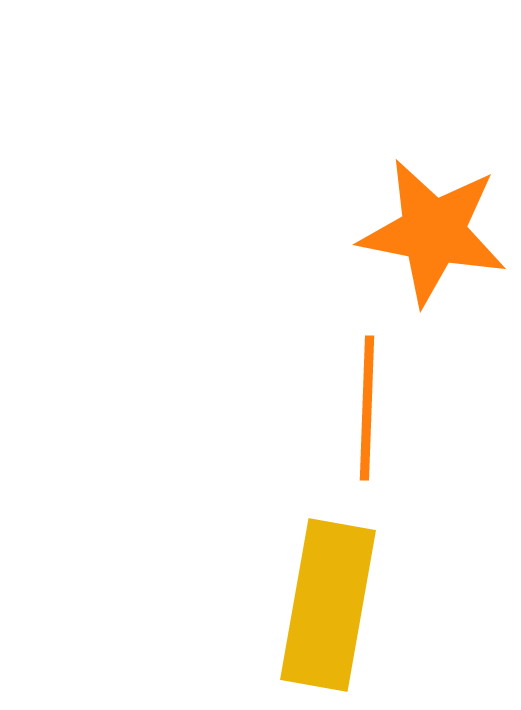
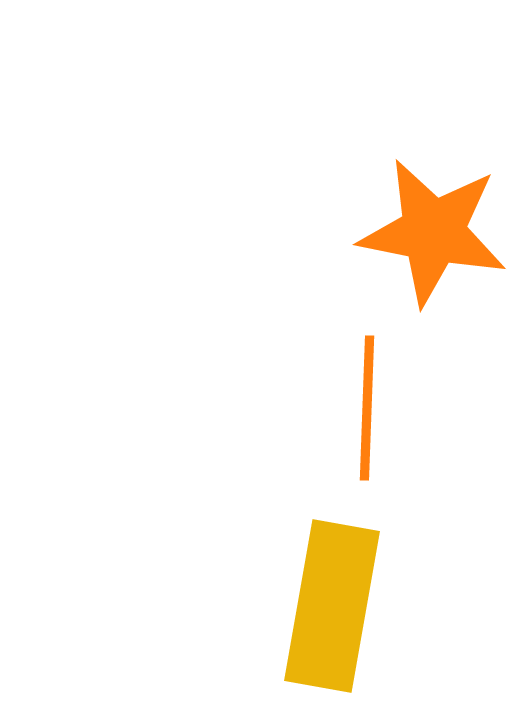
yellow rectangle: moved 4 px right, 1 px down
